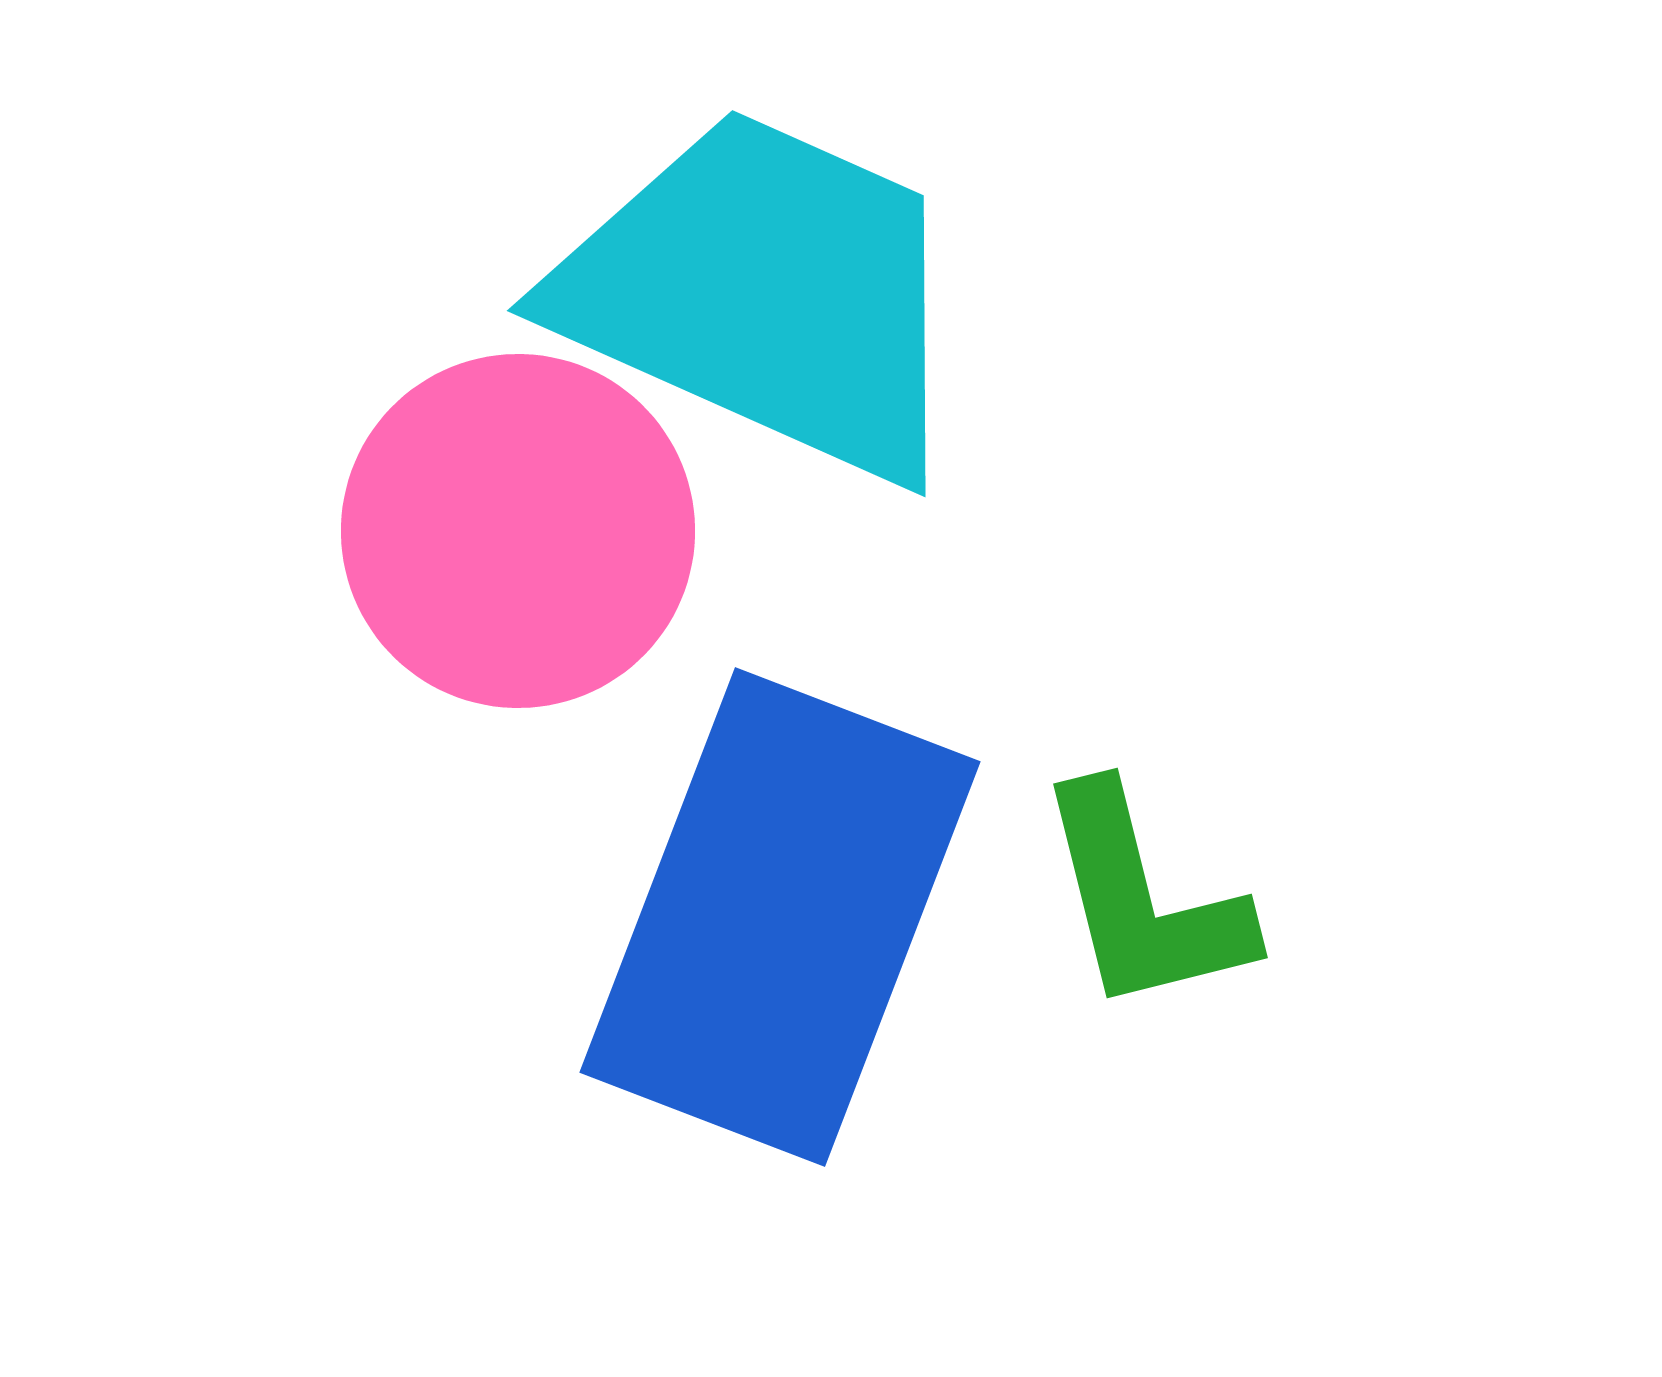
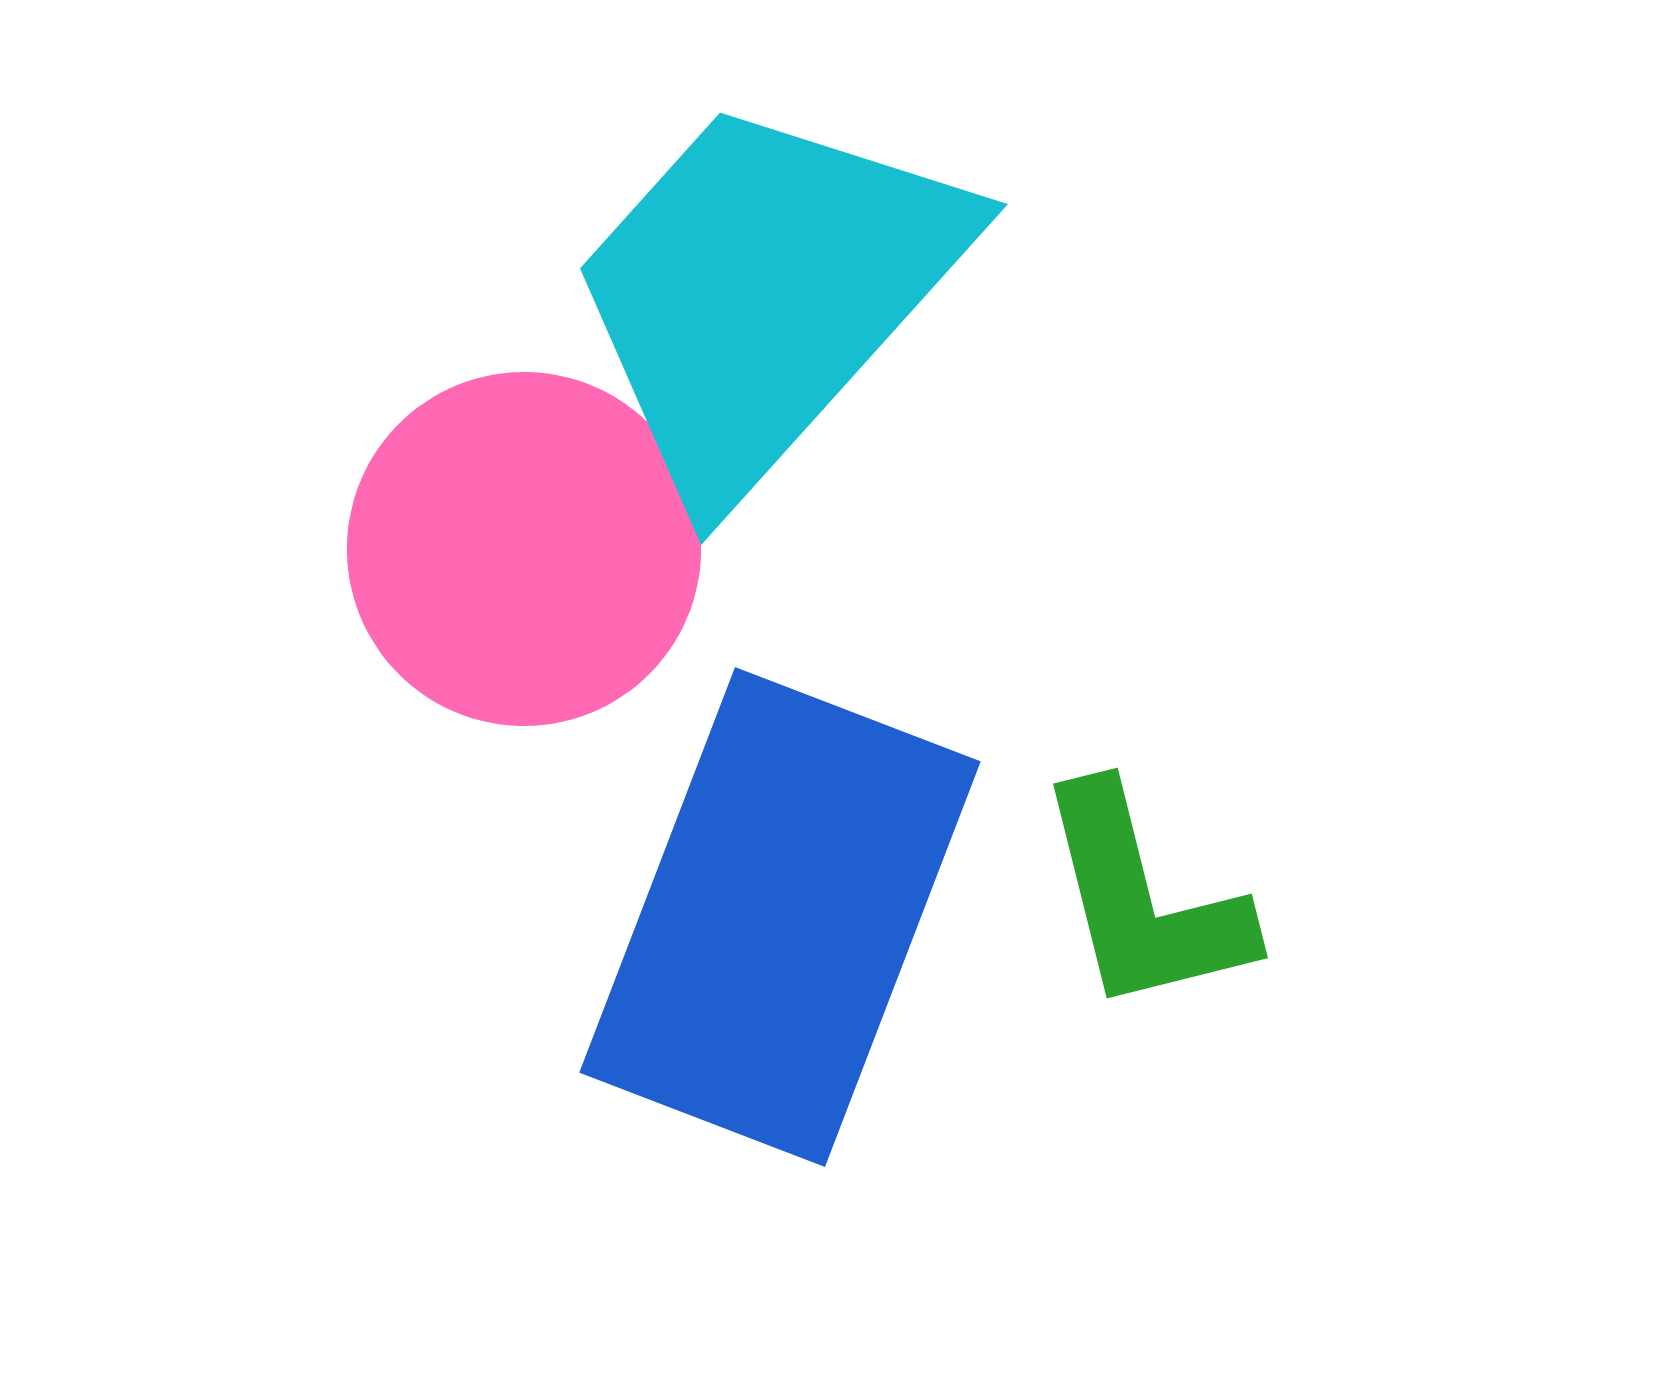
cyan trapezoid: rotated 72 degrees counterclockwise
pink circle: moved 6 px right, 18 px down
